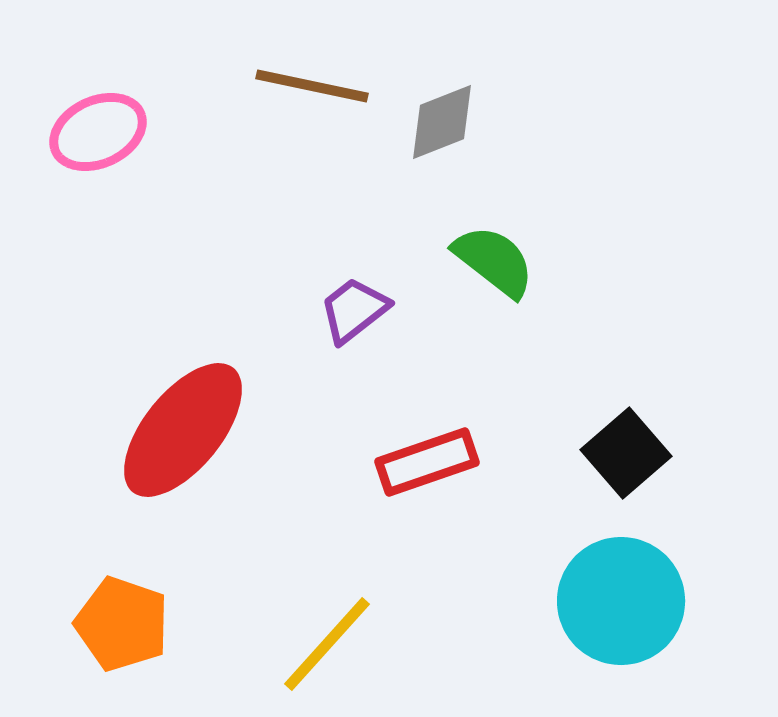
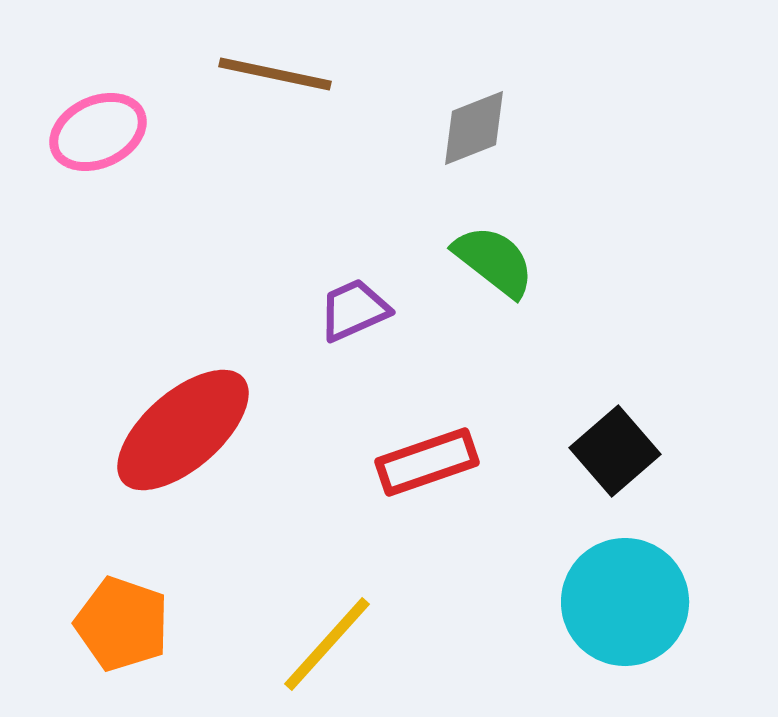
brown line: moved 37 px left, 12 px up
gray diamond: moved 32 px right, 6 px down
purple trapezoid: rotated 14 degrees clockwise
red ellipse: rotated 10 degrees clockwise
black square: moved 11 px left, 2 px up
cyan circle: moved 4 px right, 1 px down
